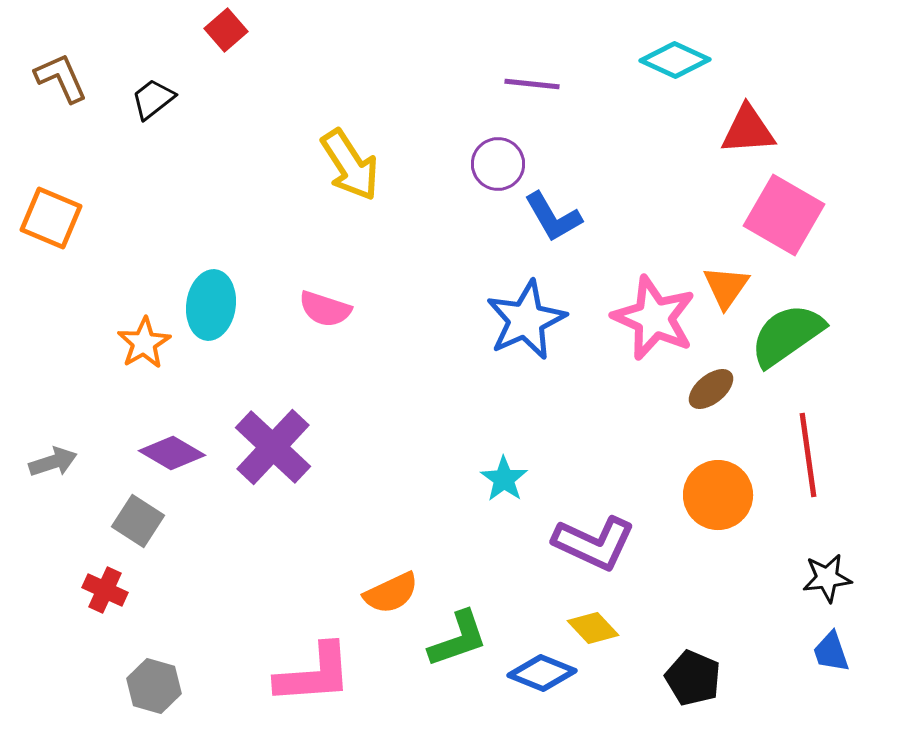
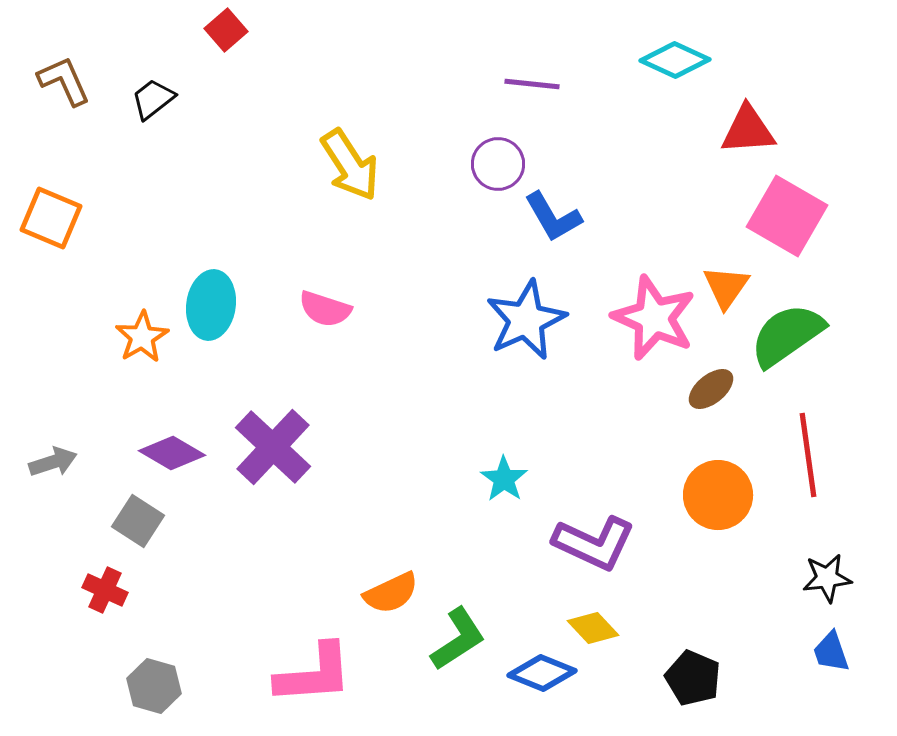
brown L-shape: moved 3 px right, 3 px down
pink square: moved 3 px right, 1 px down
orange star: moved 2 px left, 6 px up
green L-shape: rotated 14 degrees counterclockwise
